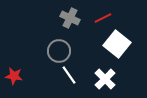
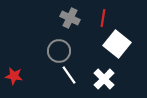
red line: rotated 54 degrees counterclockwise
white cross: moved 1 px left
